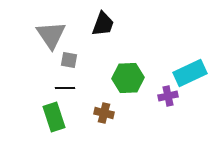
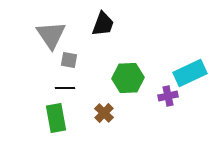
brown cross: rotated 30 degrees clockwise
green rectangle: moved 2 px right, 1 px down; rotated 8 degrees clockwise
